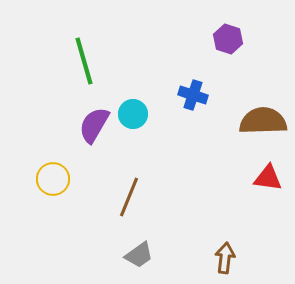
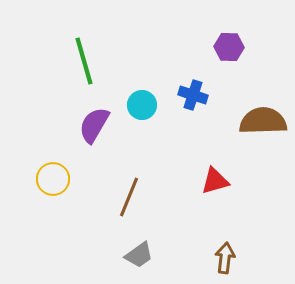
purple hexagon: moved 1 px right, 8 px down; rotated 16 degrees counterclockwise
cyan circle: moved 9 px right, 9 px up
red triangle: moved 53 px left, 3 px down; rotated 24 degrees counterclockwise
